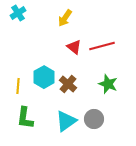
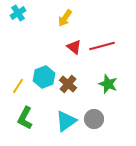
cyan hexagon: rotated 10 degrees clockwise
yellow line: rotated 28 degrees clockwise
green L-shape: rotated 20 degrees clockwise
